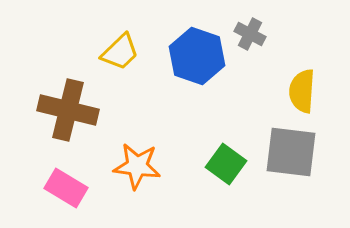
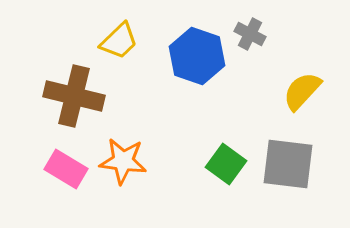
yellow trapezoid: moved 1 px left, 11 px up
yellow semicircle: rotated 39 degrees clockwise
brown cross: moved 6 px right, 14 px up
gray square: moved 3 px left, 12 px down
orange star: moved 14 px left, 5 px up
pink rectangle: moved 19 px up
